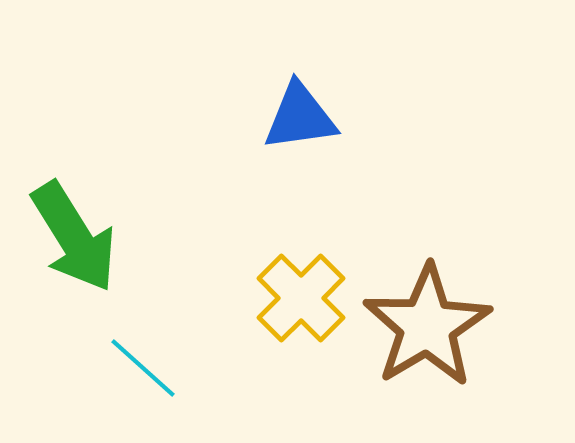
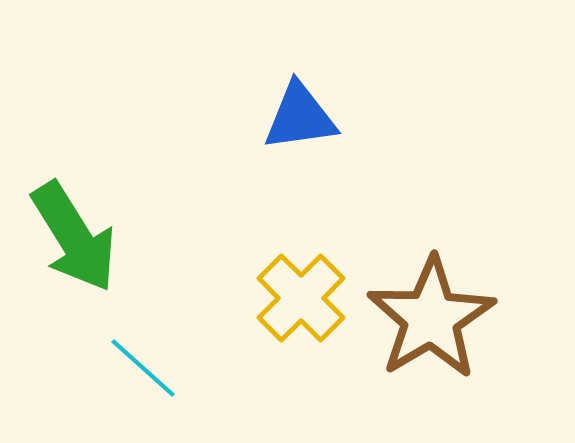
brown star: moved 4 px right, 8 px up
